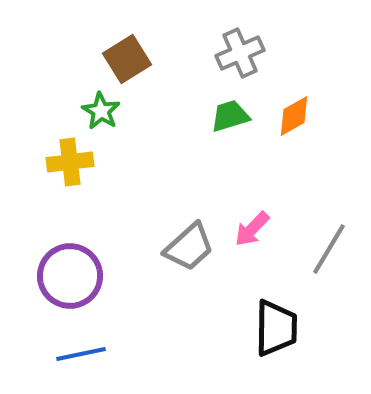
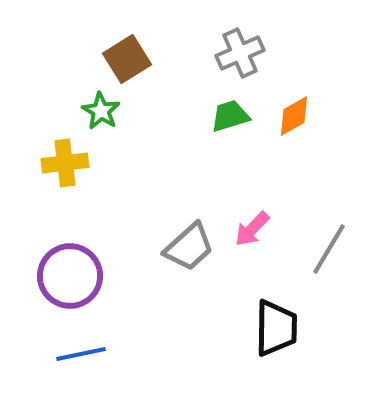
yellow cross: moved 5 px left, 1 px down
